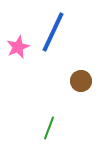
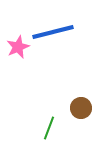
blue line: rotated 51 degrees clockwise
brown circle: moved 27 px down
